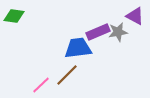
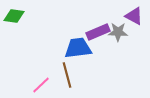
purple triangle: moved 1 px left
gray star: rotated 12 degrees clockwise
brown line: rotated 60 degrees counterclockwise
